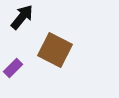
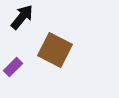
purple rectangle: moved 1 px up
